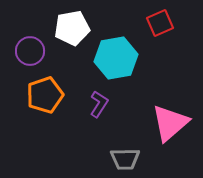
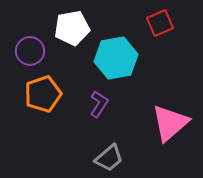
orange pentagon: moved 2 px left, 1 px up
gray trapezoid: moved 16 px left, 1 px up; rotated 40 degrees counterclockwise
